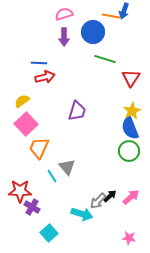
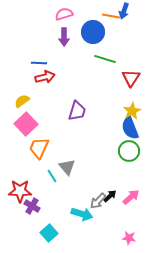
purple cross: moved 1 px up
